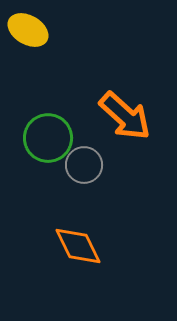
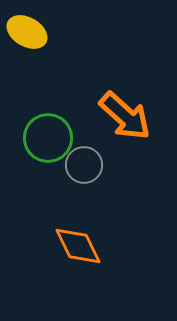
yellow ellipse: moved 1 px left, 2 px down
